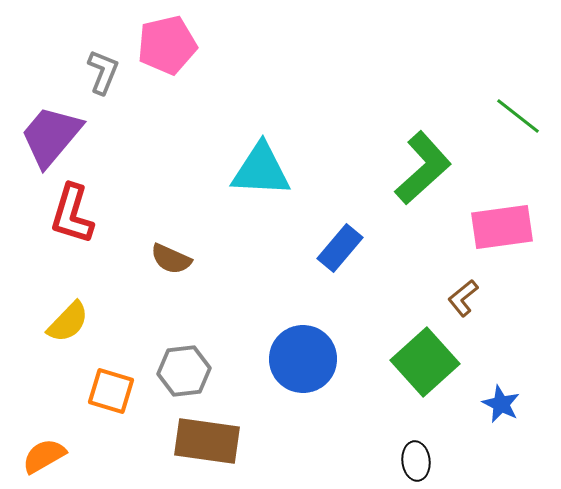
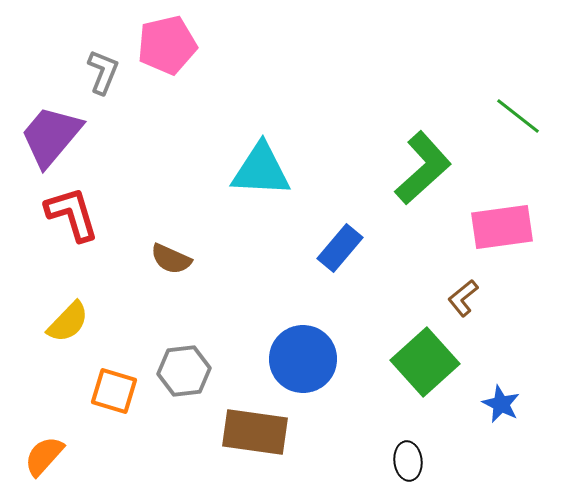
red L-shape: rotated 146 degrees clockwise
orange square: moved 3 px right
brown rectangle: moved 48 px right, 9 px up
orange semicircle: rotated 18 degrees counterclockwise
black ellipse: moved 8 px left
